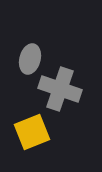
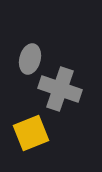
yellow square: moved 1 px left, 1 px down
